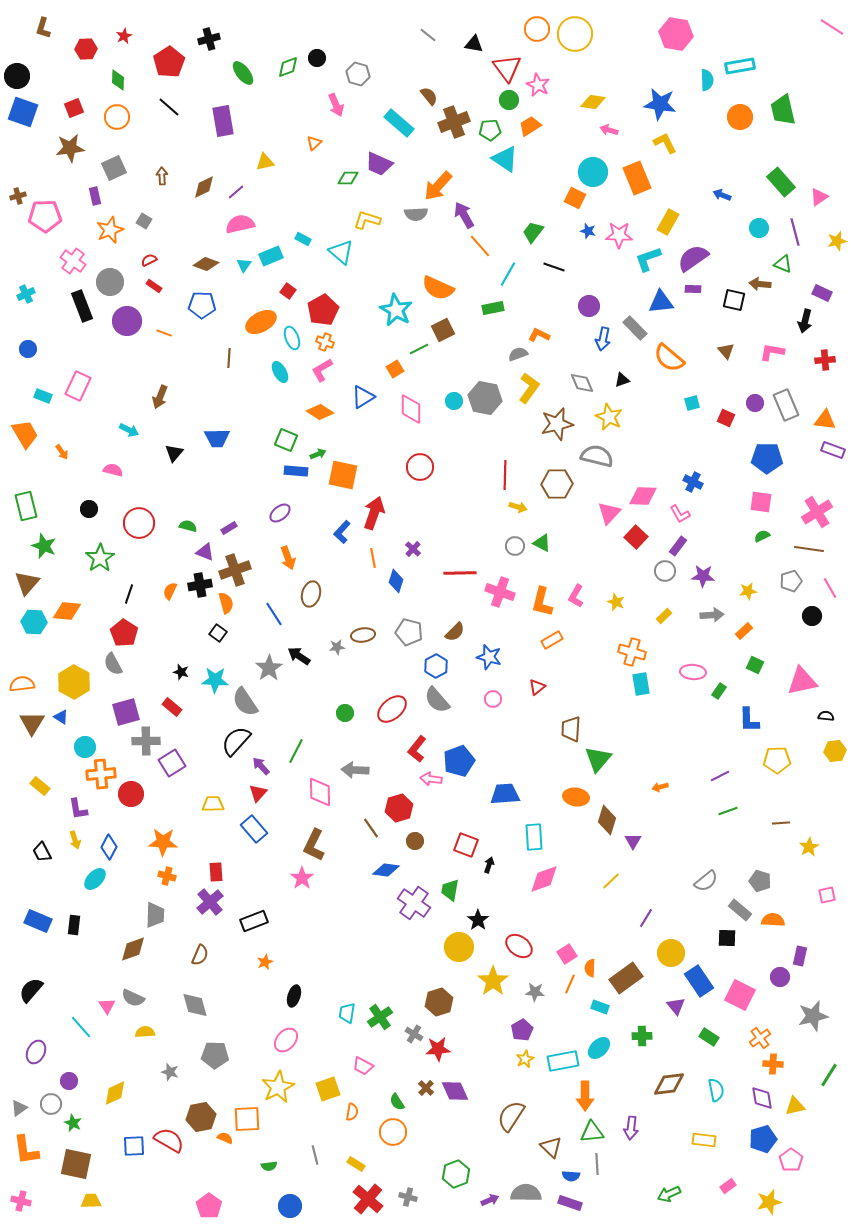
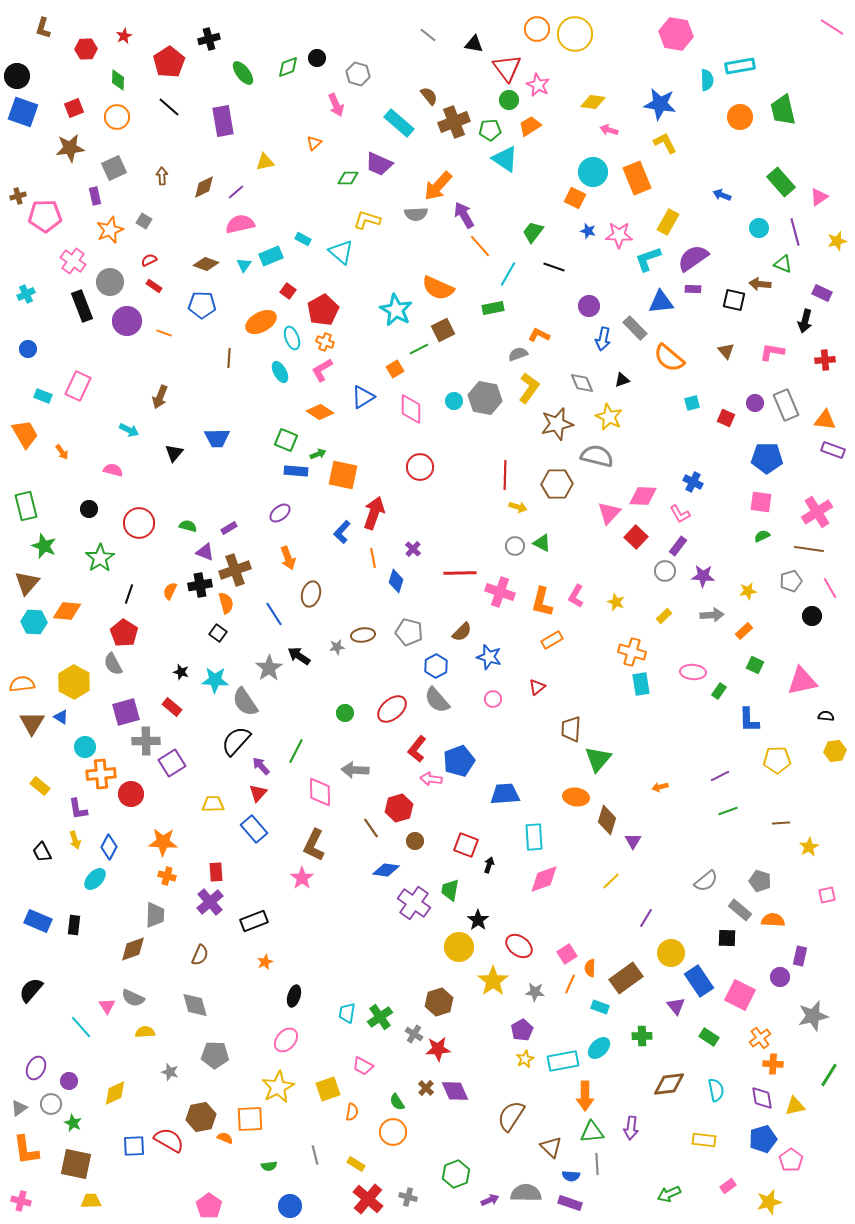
brown semicircle at (455, 632): moved 7 px right
purple ellipse at (36, 1052): moved 16 px down
orange square at (247, 1119): moved 3 px right
